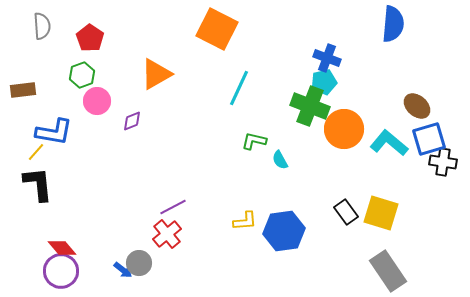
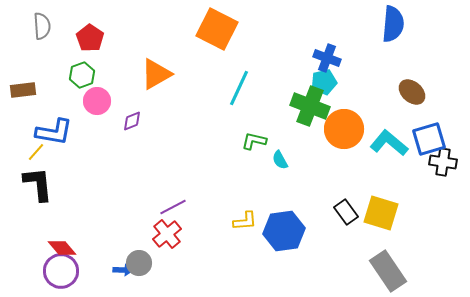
brown ellipse: moved 5 px left, 14 px up
blue arrow: rotated 36 degrees counterclockwise
